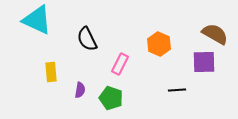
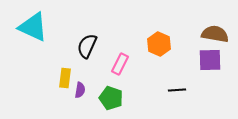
cyan triangle: moved 4 px left, 7 px down
brown semicircle: rotated 20 degrees counterclockwise
black semicircle: moved 7 px down; rotated 50 degrees clockwise
purple square: moved 6 px right, 2 px up
yellow rectangle: moved 14 px right, 6 px down; rotated 12 degrees clockwise
